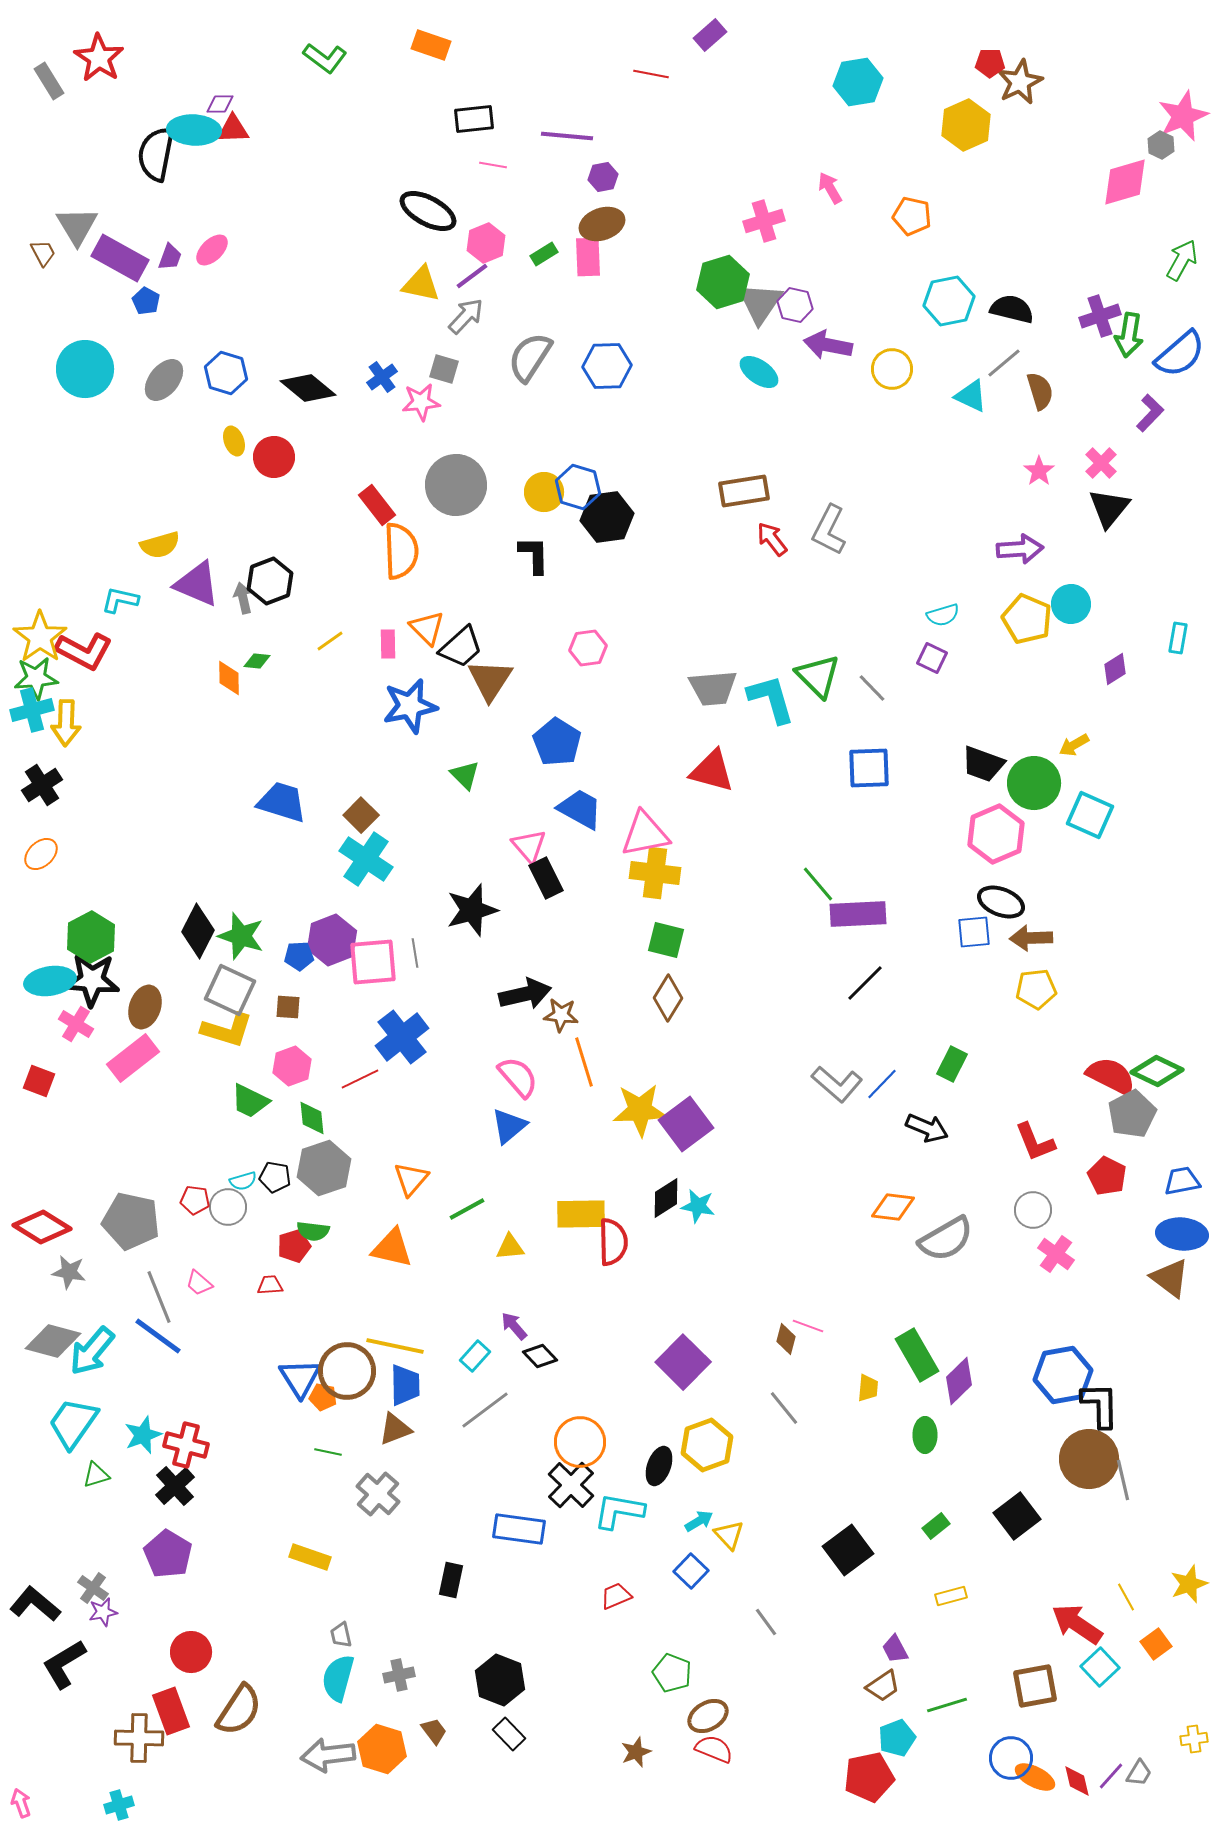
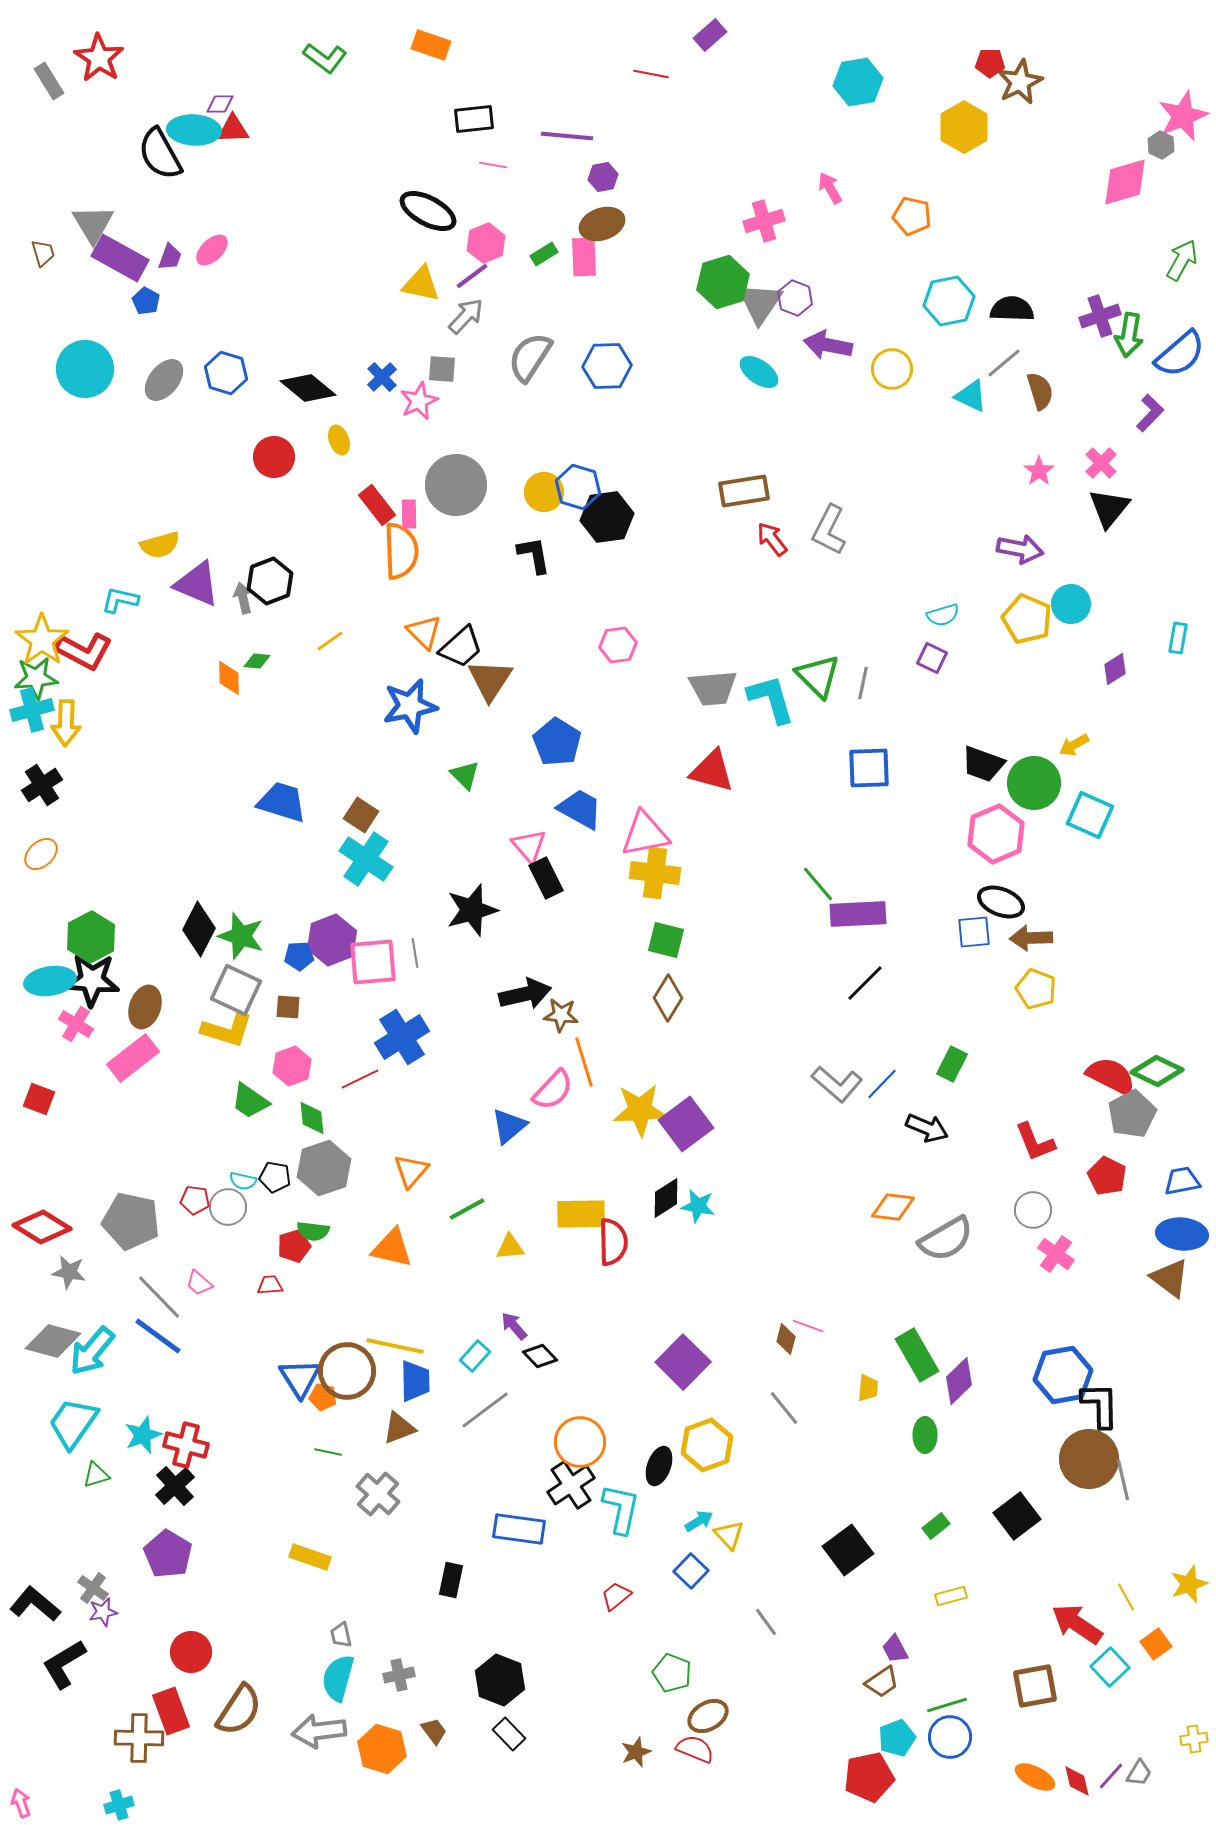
yellow hexagon at (966, 125): moved 2 px left, 2 px down; rotated 6 degrees counterclockwise
black semicircle at (156, 154): moved 4 px right; rotated 40 degrees counterclockwise
gray triangle at (77, 226): moved 16 px right, 2 px up
brown trapezoid at (43, 253): rotated 12 degrees clockwise
pink rectangle at (588, 257): moved 4 px left
purple hexagon at (795, 305): moved 7 px up; rotated 8 degrees clockwise
black semicircle at (1012, 309): rotated 12 degrees counterclockwise
gray square at (444, 369): moved 2 px left; rotated 12 degrees counterclockwise
blue cross at (382, 377): rotated 8 degrees counterclockwise
pink star at (421, 402): moved 2 px left, 1 px up; rotated 18 degrees counterclockwise
yellow ellipse at (234, 441): moved 105 px right, 1 px up
purple arrow at (1020, 549): rotated 15 degrees clockwise
black L-shape at (534, 555): rotated 9 degrees counterclockwise
orange triangle at (427, 628): moved 3 px left, 4 px down
yellow star at (40, 637): moved 2 px right, 3 px down
pink rectangle at (388, 644): moved 21 px right, 130 px up
pink hexagon at (588, 648): moved 30 px right, 3 px up
gray line at (872, 688): moved 9 px left, 5 px up; rotated 56 degrees clockwise
brown square at (361, 815): rotated 12 degrees counterclockwise
black diamond at (198, 931): moved 1 px right, 2 px up
yellow pentagon at (1036, 989): rotated 27 degrees clockwise
gray square at (230, 990): moved 6 px right
blue cross at (402, 1037): rotated 6 degrees clockwise
pink semicircle at (518, 1077): moved 35 px right, 13 px down; rotated 84 degrees clockwise
red square at (39, 1081): moved 18 px down
green trapezoid at (250, 1101): rotated 9 degrees clockwise
orange triangle at (411, 1179): moved 8 px up
cyan semicircle at (243, 1181): rotated 28 degrees clockwise
gray line at (159, 1297): rotated 22 degrees counterclockwise
blue trapezoid at (405, 1385): moved 10 px right, 4 px up
brown triangle at (395, 1429): moved 4 px right, 1 px up
black cross at (571, 1485): rotated 12 degrees clockwise
cyan L-shape at (619, 1511): moved 2 px right, 2 px up; rotated 92 degrees clockwise
red trapezoid at (616, 1596): rotated 16 degrees counterclockwise
cyan square at (1100, 1667): moved 10 px right
brown trapezoid at (883, 1686): moved 1 px left, 4 px up
red semicircle at (714, 1749): moved 19 px left
gray arrow at (328, 1755): moved 9 px left, 24 px up
blue circle at (1011, 1758): moved 61 px left, 21 px up
